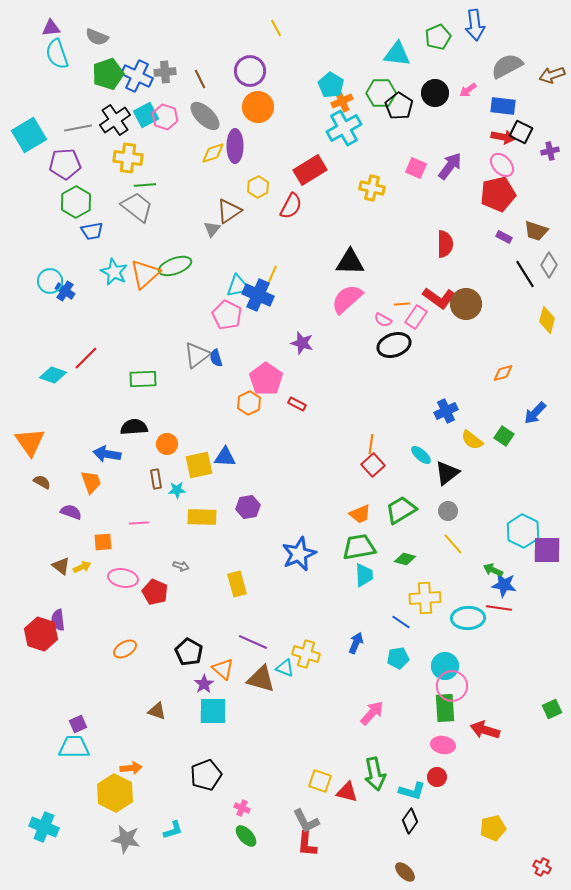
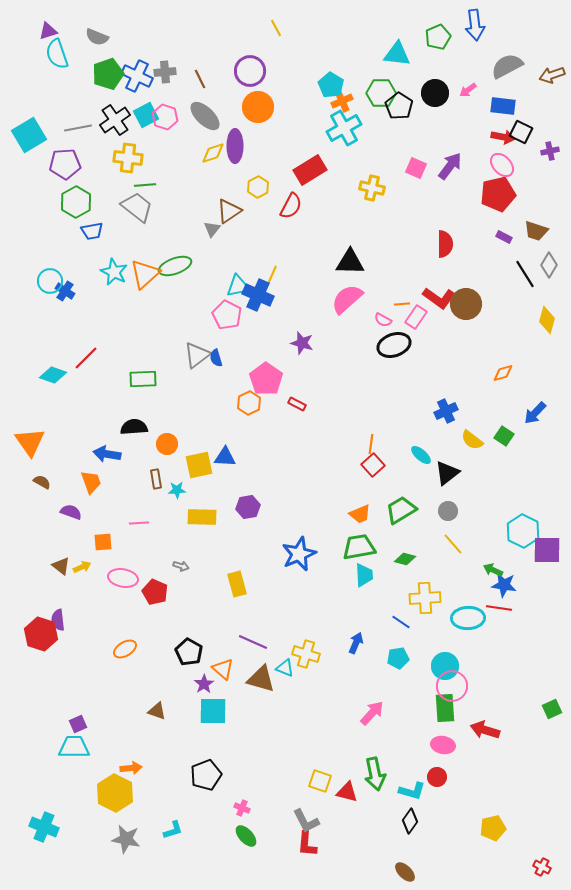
purple triangle at (51, 28): moved 3 px left, 3 px down; rotated 12 degrees counterclockwise
